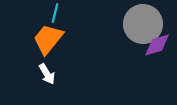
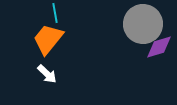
cyan line: rotated 24 degrees counterclockwise
purple diamond: moved 2 px right, 2 px down
white arrow: rotated 15 degrees counterclockwise
